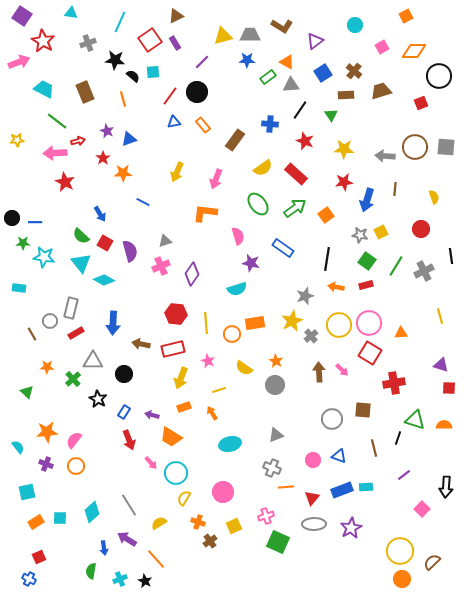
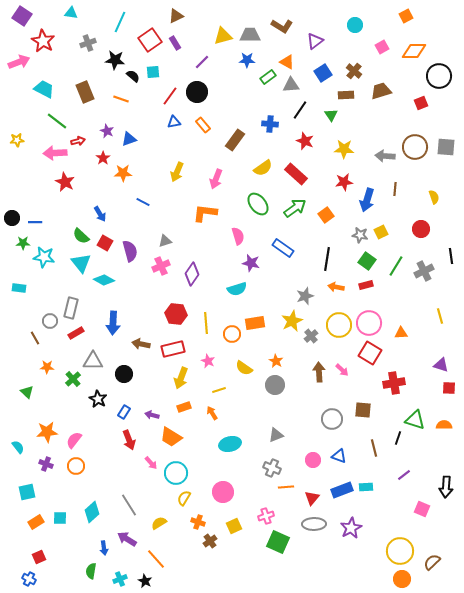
orange line at (123, 99): moved 2 px left; rotated 56 degrees counterclockwise
brown line at (32, 334): moved 3 px right, 4 px down
pink square at (422, 509): rotated 21 degrees counterclockwise
